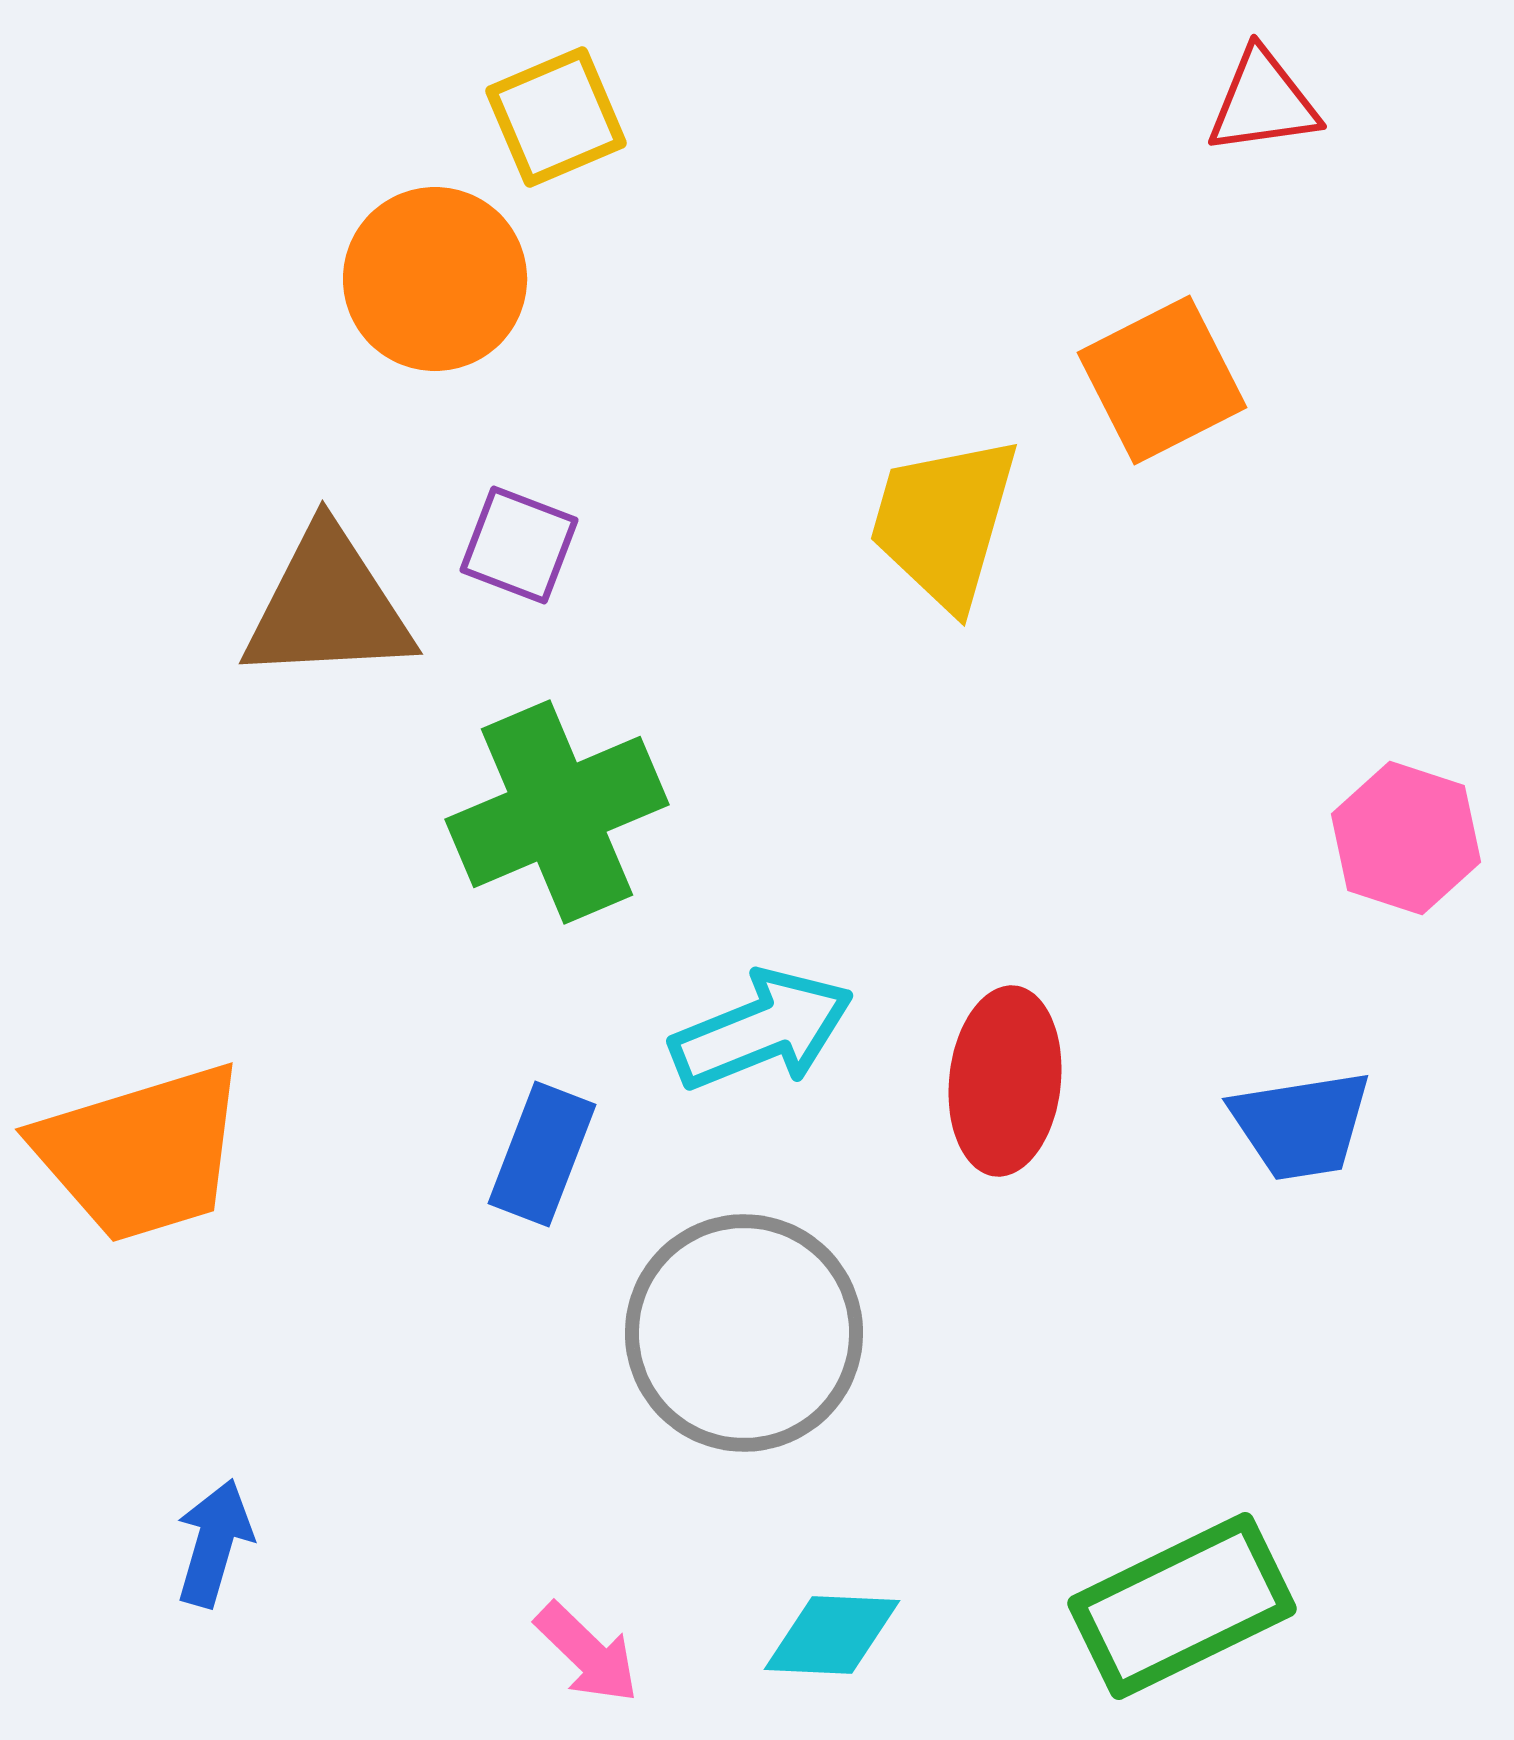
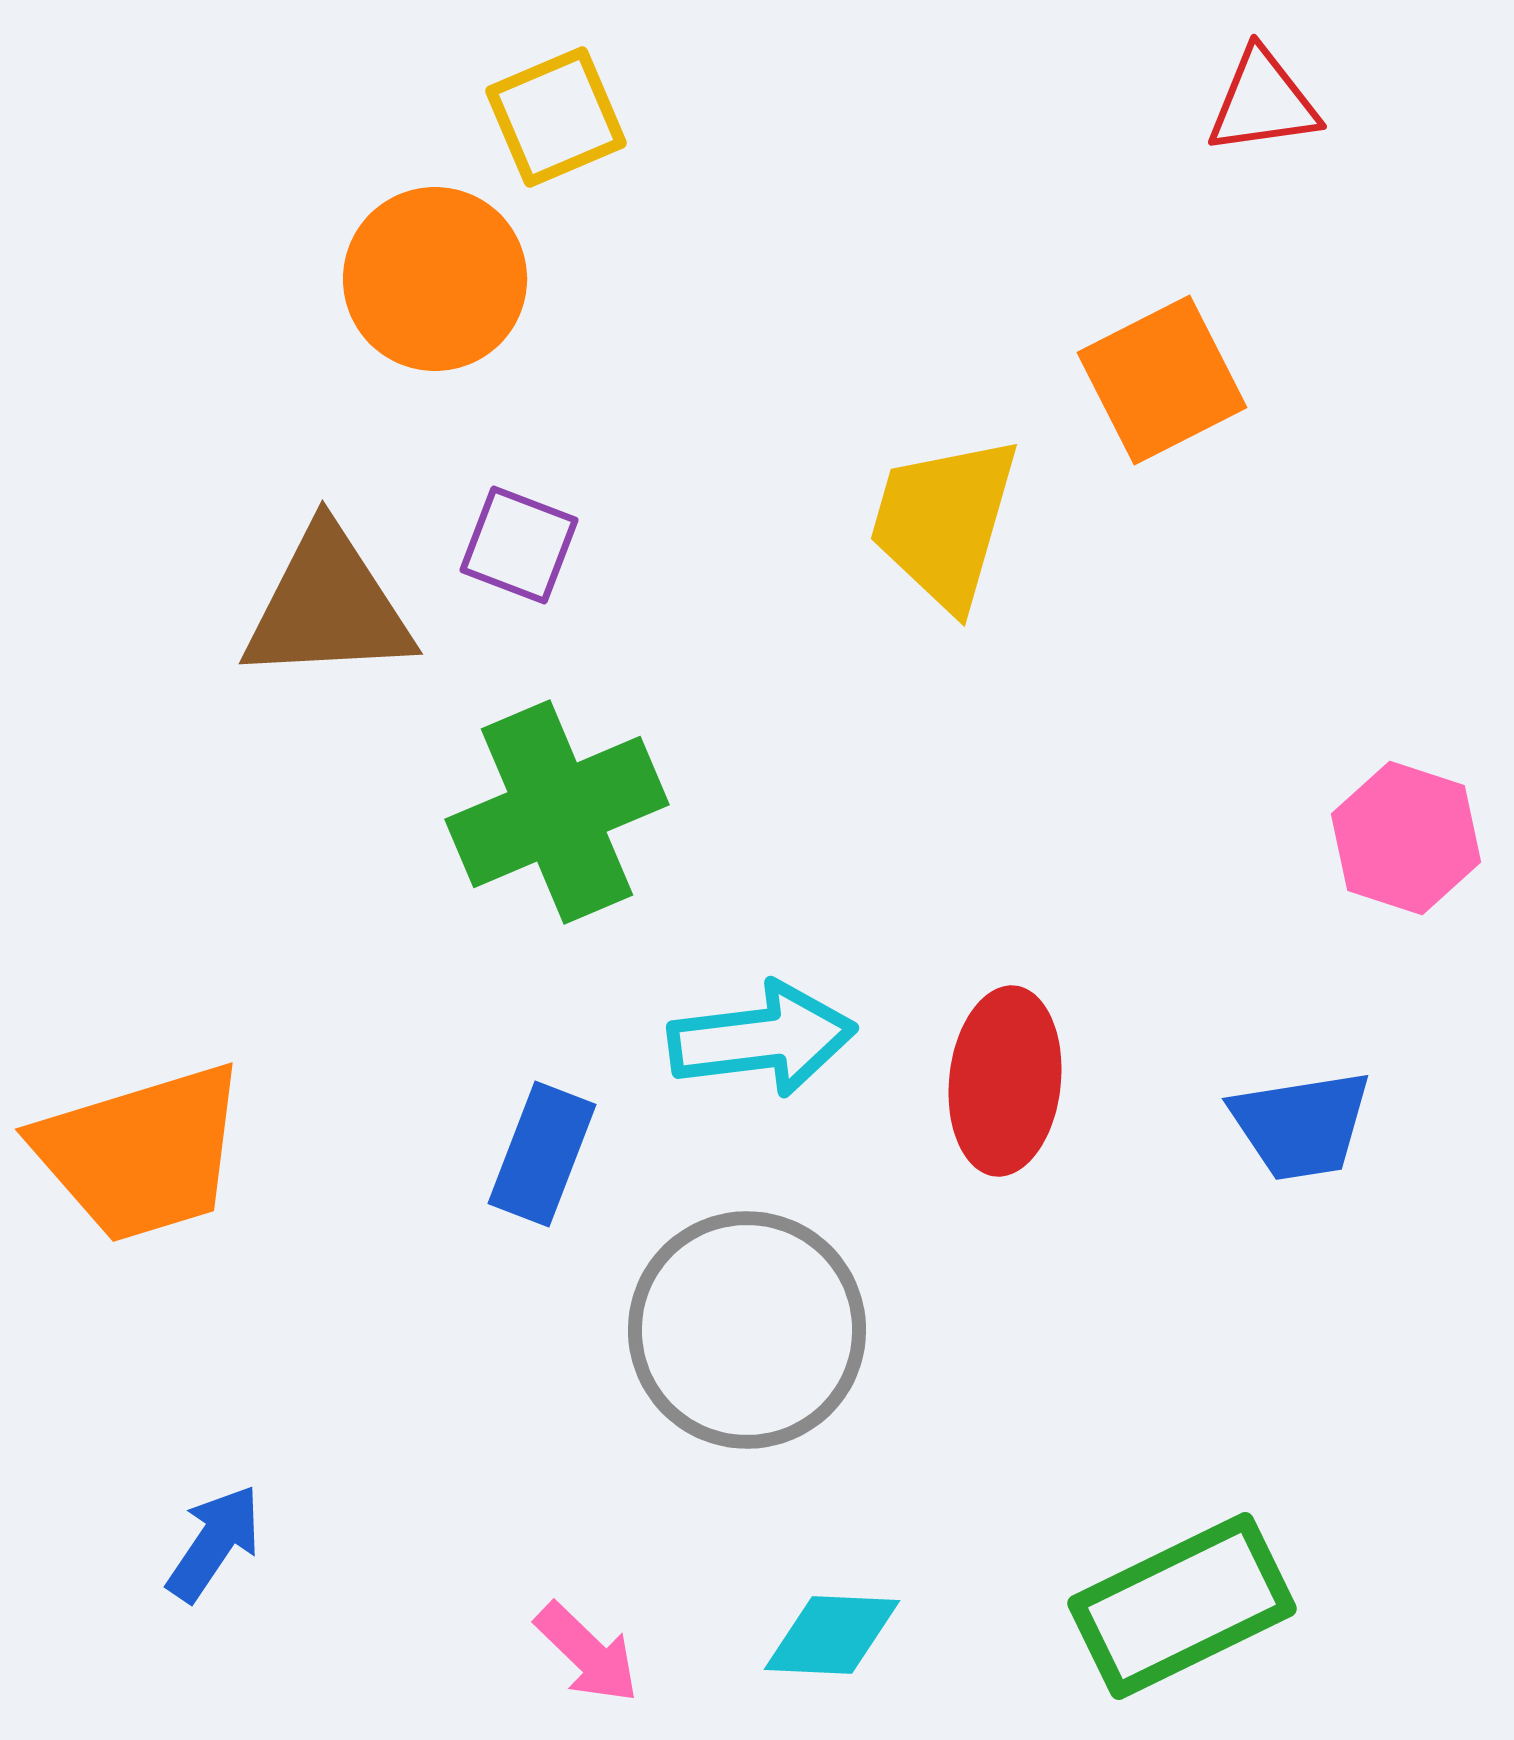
cyan arrow: moved 9 px down; rotated 15 degrees clockwise
gray circle: moved 3 px right, 3 px up
blue arrow: rotated 18 degrees clockwise
